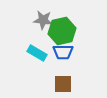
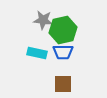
green hexagon: moved 1 px right, 1 px up
cyan rectangle: rotated 18 degrees counterclockwise
